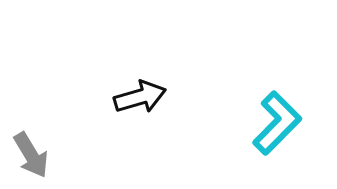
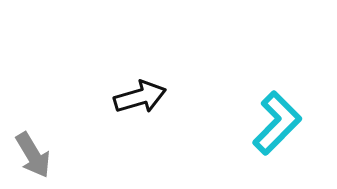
gray arrow: moved 2 px right
